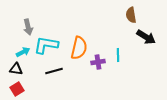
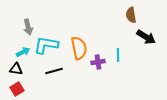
orange semicircle: rotated 25 degrees counterclockwise
